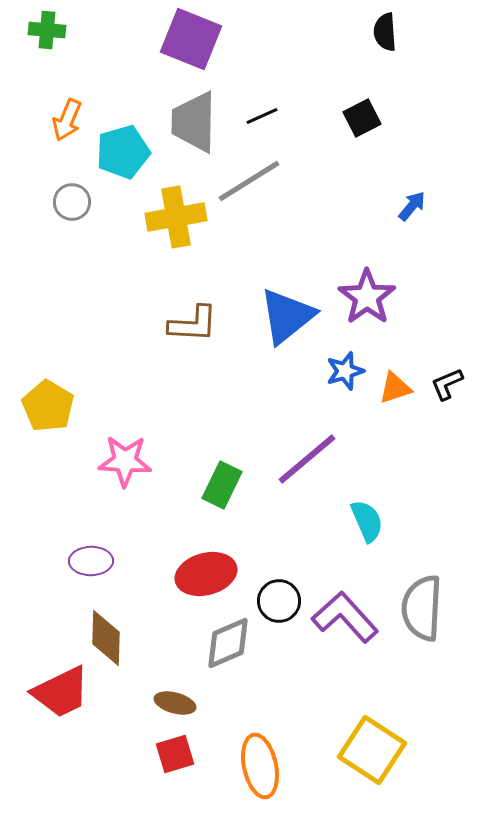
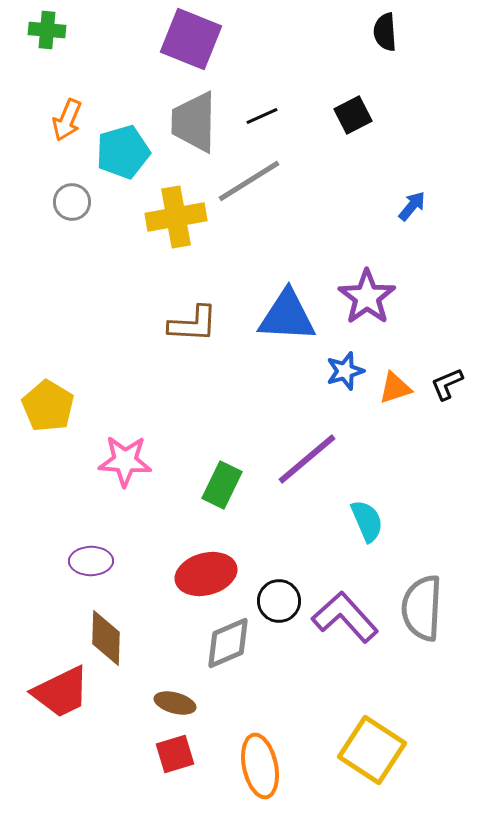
black square: moved 9 px left, 3 px up
blue triangle: rotated 42 degrees clockwise
